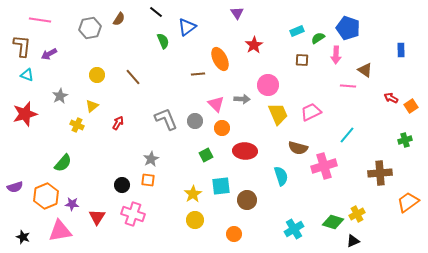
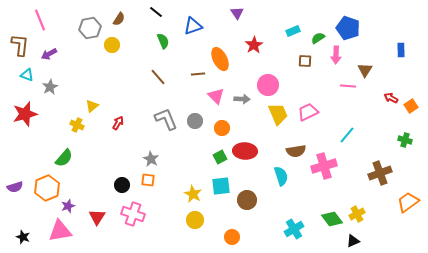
pink line at (40, 20): rotated 60 degrees clockwise
blue triangle at (187, 27): moved 6 px right, 1 px up; rotated 18 degrees clockwise
cyan rectangle at (297, 31): moved 4 px left
brown L-shape at (22, 46): moved 2 px left, 1 px up
brown square at (302, 60): moved 3 px right, 1 px down
brown triangle at (365, 70): rotated 28 degrees clockwise
yellow circle at (97, 75): moved 15 px right, 30 px up
brown line at (133, 77): moved 25 px right
gray star at (60, 96): moved 10 px left, 9 px up
pink triangle at (216, 104): moved 8 px up
pink trapezoid at (311, 112): moved 3 px left
green cross at (405, 140): rotated 32 degrees clockwise
brown semicircle at (298, 148): moved 2 px left, 3 px down; rotated 24 degrees counterclockwise
green square at (206, 155): moved 14 px right, 2 px down
gray star at (151, 159): rotated 14 degrees counterclockwise
green semicircle at (63, 163): moved 1 px right, 5 px up
brown cross at (380, 173): rotated 15 degrees counterclockwise
yellow star at (193, 194): rotated 12 degrees counterclockwise
orange hexagon at (46, 196): moved 1 px right, 8 px up
purple star at (72, 204): moved 4 px left, 2 px down; rotated 24 degrees counterclockwise
green diamond at (333, 222): moved 1 px left, 3 px up; rotated 35 degrees clockwise
orange circle at (234, 234): moved 2 px left, 3 px down
